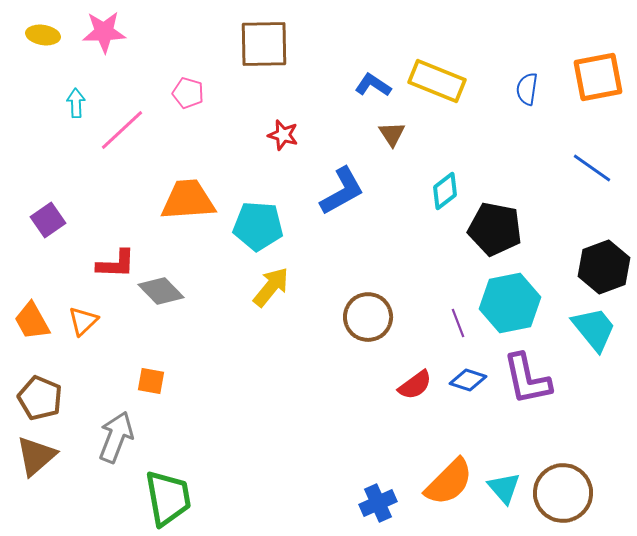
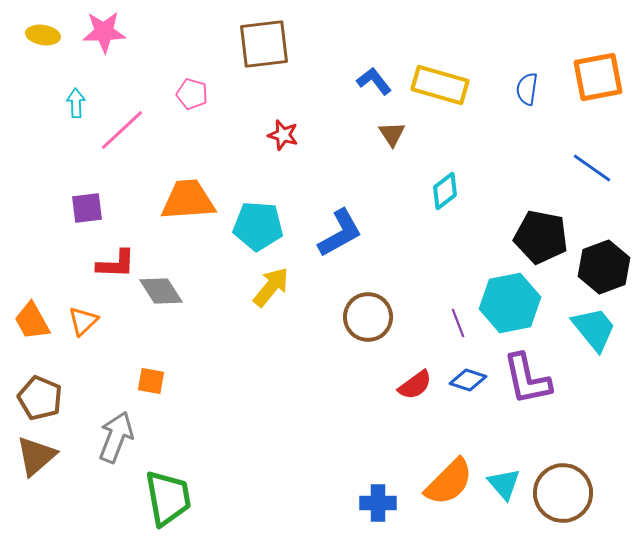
brown square at (264, 44): rotated 6 degrees counterclockwise
yellow rectangle at (437, 81): moved 3 px right, 4 px down; rotated 6 degrees counterclockwise
blue L-shape at (373, 85): moved 1 px right, 4 px up; rotated 18 degrees clockwise
pink pentagon at (188, 93): moved 4 px right, 1 px down
blue L-shape at (342, 191): moved 2 px left, 42 px down
purple square at (48, 220): moved 39 px right, 12 px up; rotated 28 degrees clockwise
black pentagon at (495, 229): moved 46 px right, 8 px down
gray diamond at (161, 291): rotated 12 degrees clockwise
cyan triangle at (504, 488): moved 4 px up
blue cross at (378, 503): rotated 24 degrees clockwise
